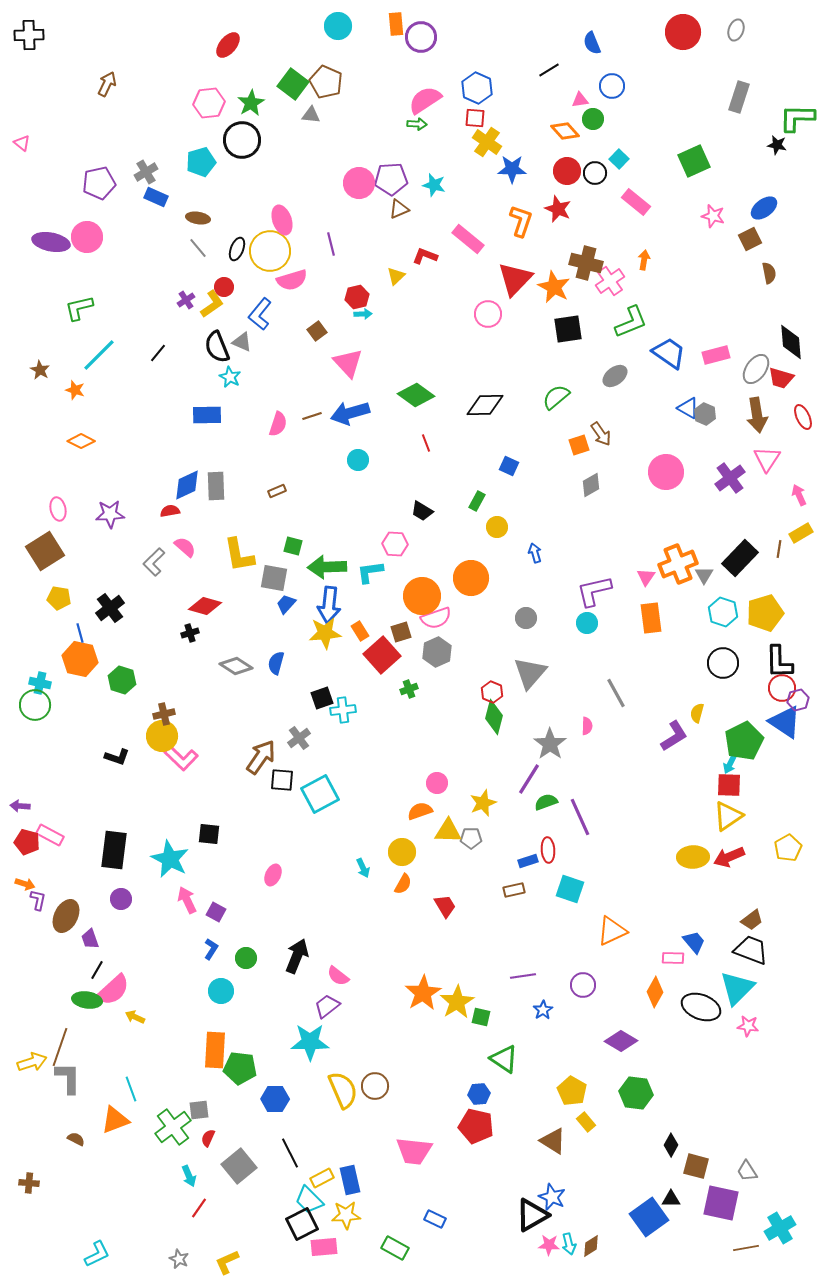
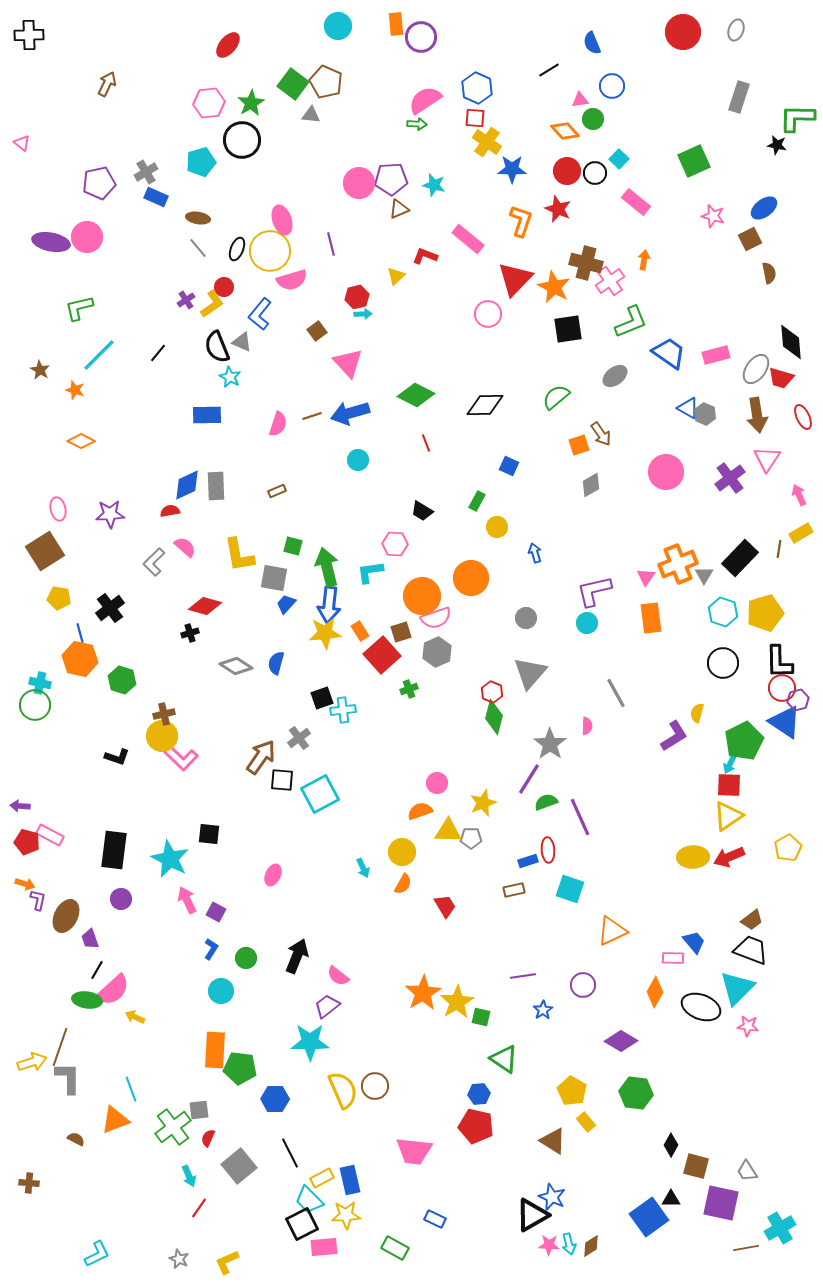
green diamond at (416, 395): rotated 9 degrees counterclockwise
green arrow at (327, 567): rotated 78 degrees clockwise
